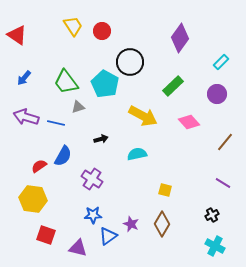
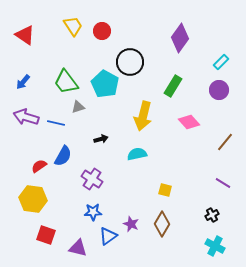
red triangle: moved 8 px right
blue arrow: moved 1 px left, 4 px down
green rectangle: rotated 15 degrees counterclockwise
purple circle: moved 2 px right, 4 px up
yellow arrow: rotated 76 degrees clockwise
blue star: moved 3 px up
